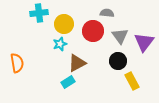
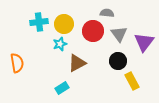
cyan cross: moved 9 px down
gray triangle: moved 1 px left, 2 px up
cyan rectangle: moved 6 px left, 6 px down
